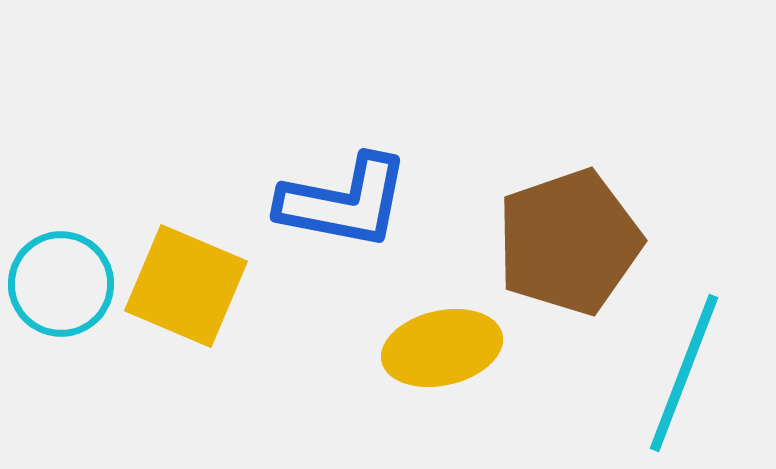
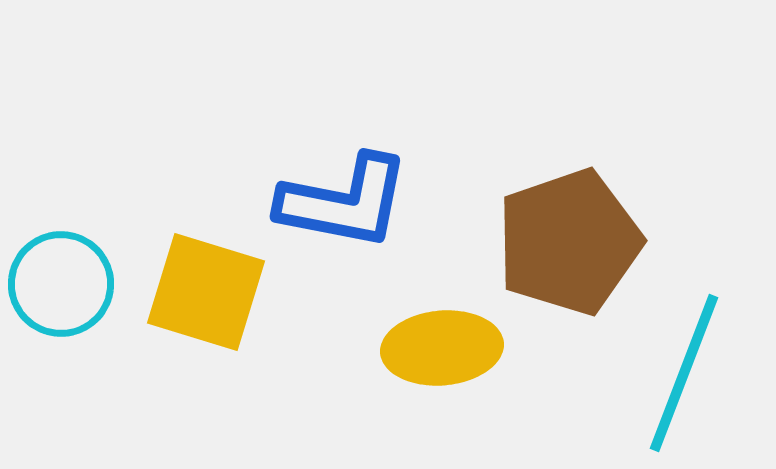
yellow square: moved 20 px right, 6 px down; rotated 6 degrees counterclockwise
yellow ellipse: rotated 8 degrees clockwise
